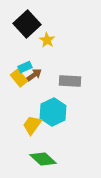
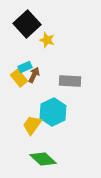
yellow star: rotated 14 degrees counterclockwise
brown arrow: rotated 28 degrees counterclockwise
